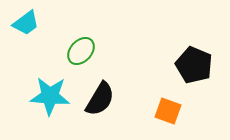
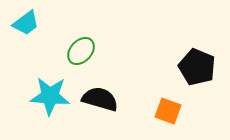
black pentagon: moved 3 px right, 2 px down
black semicircle: rotated 105 degrees counterclockwise
